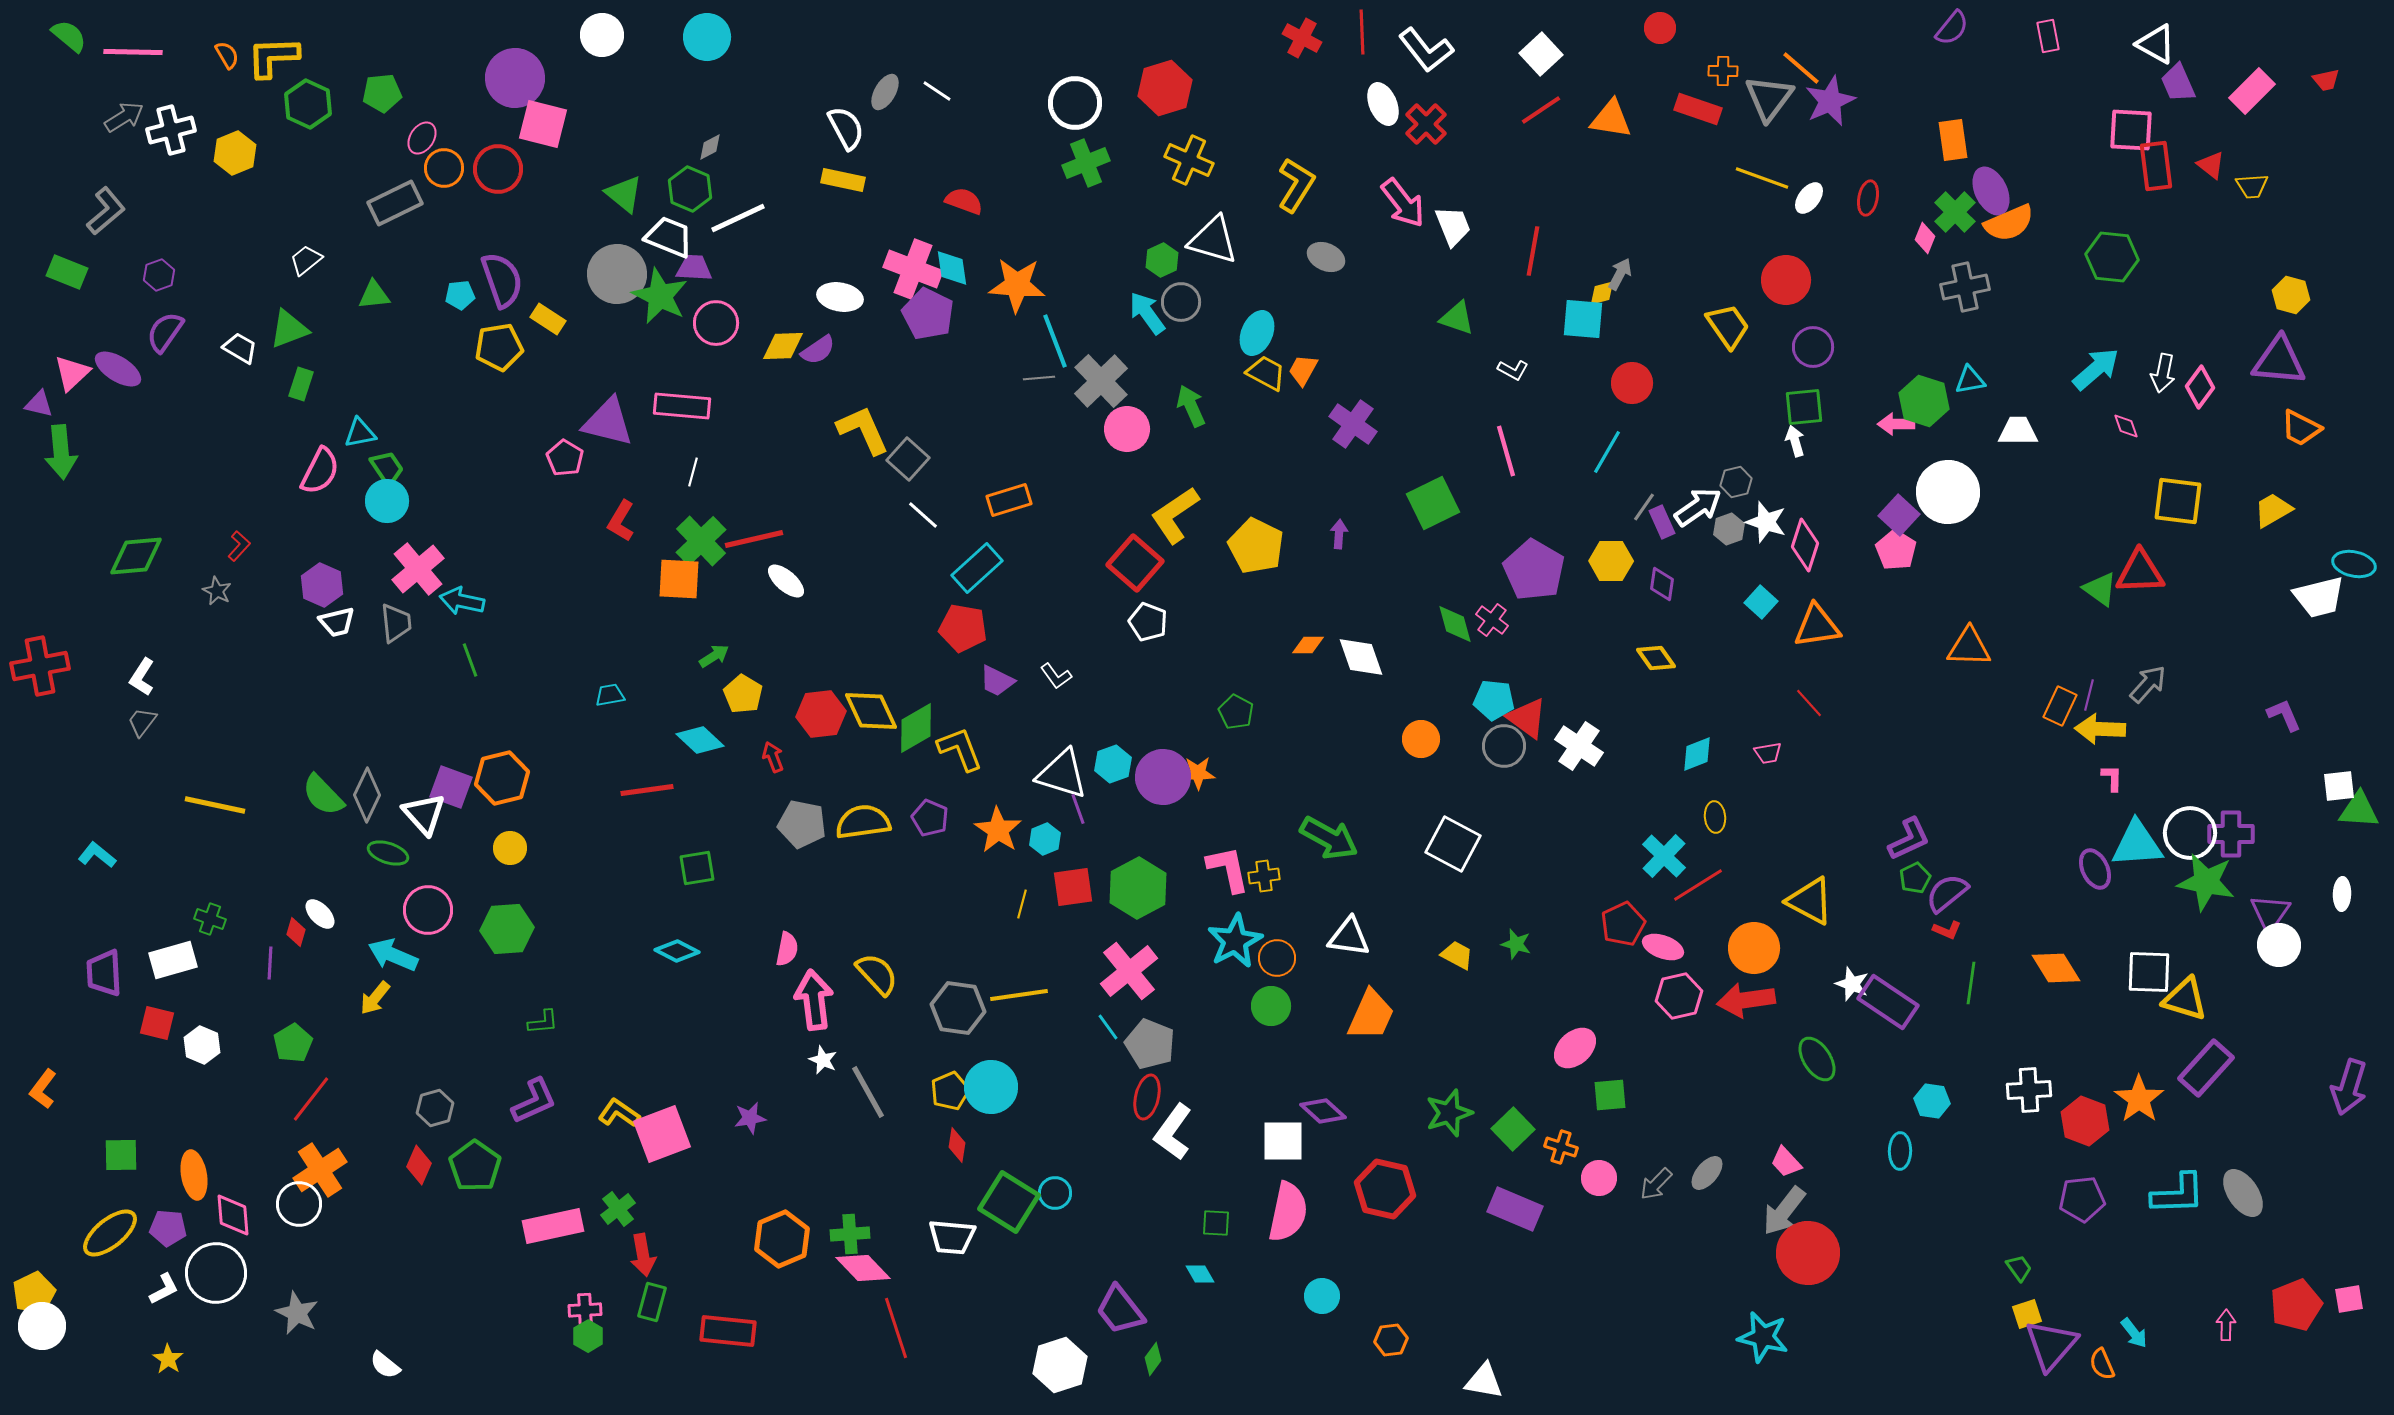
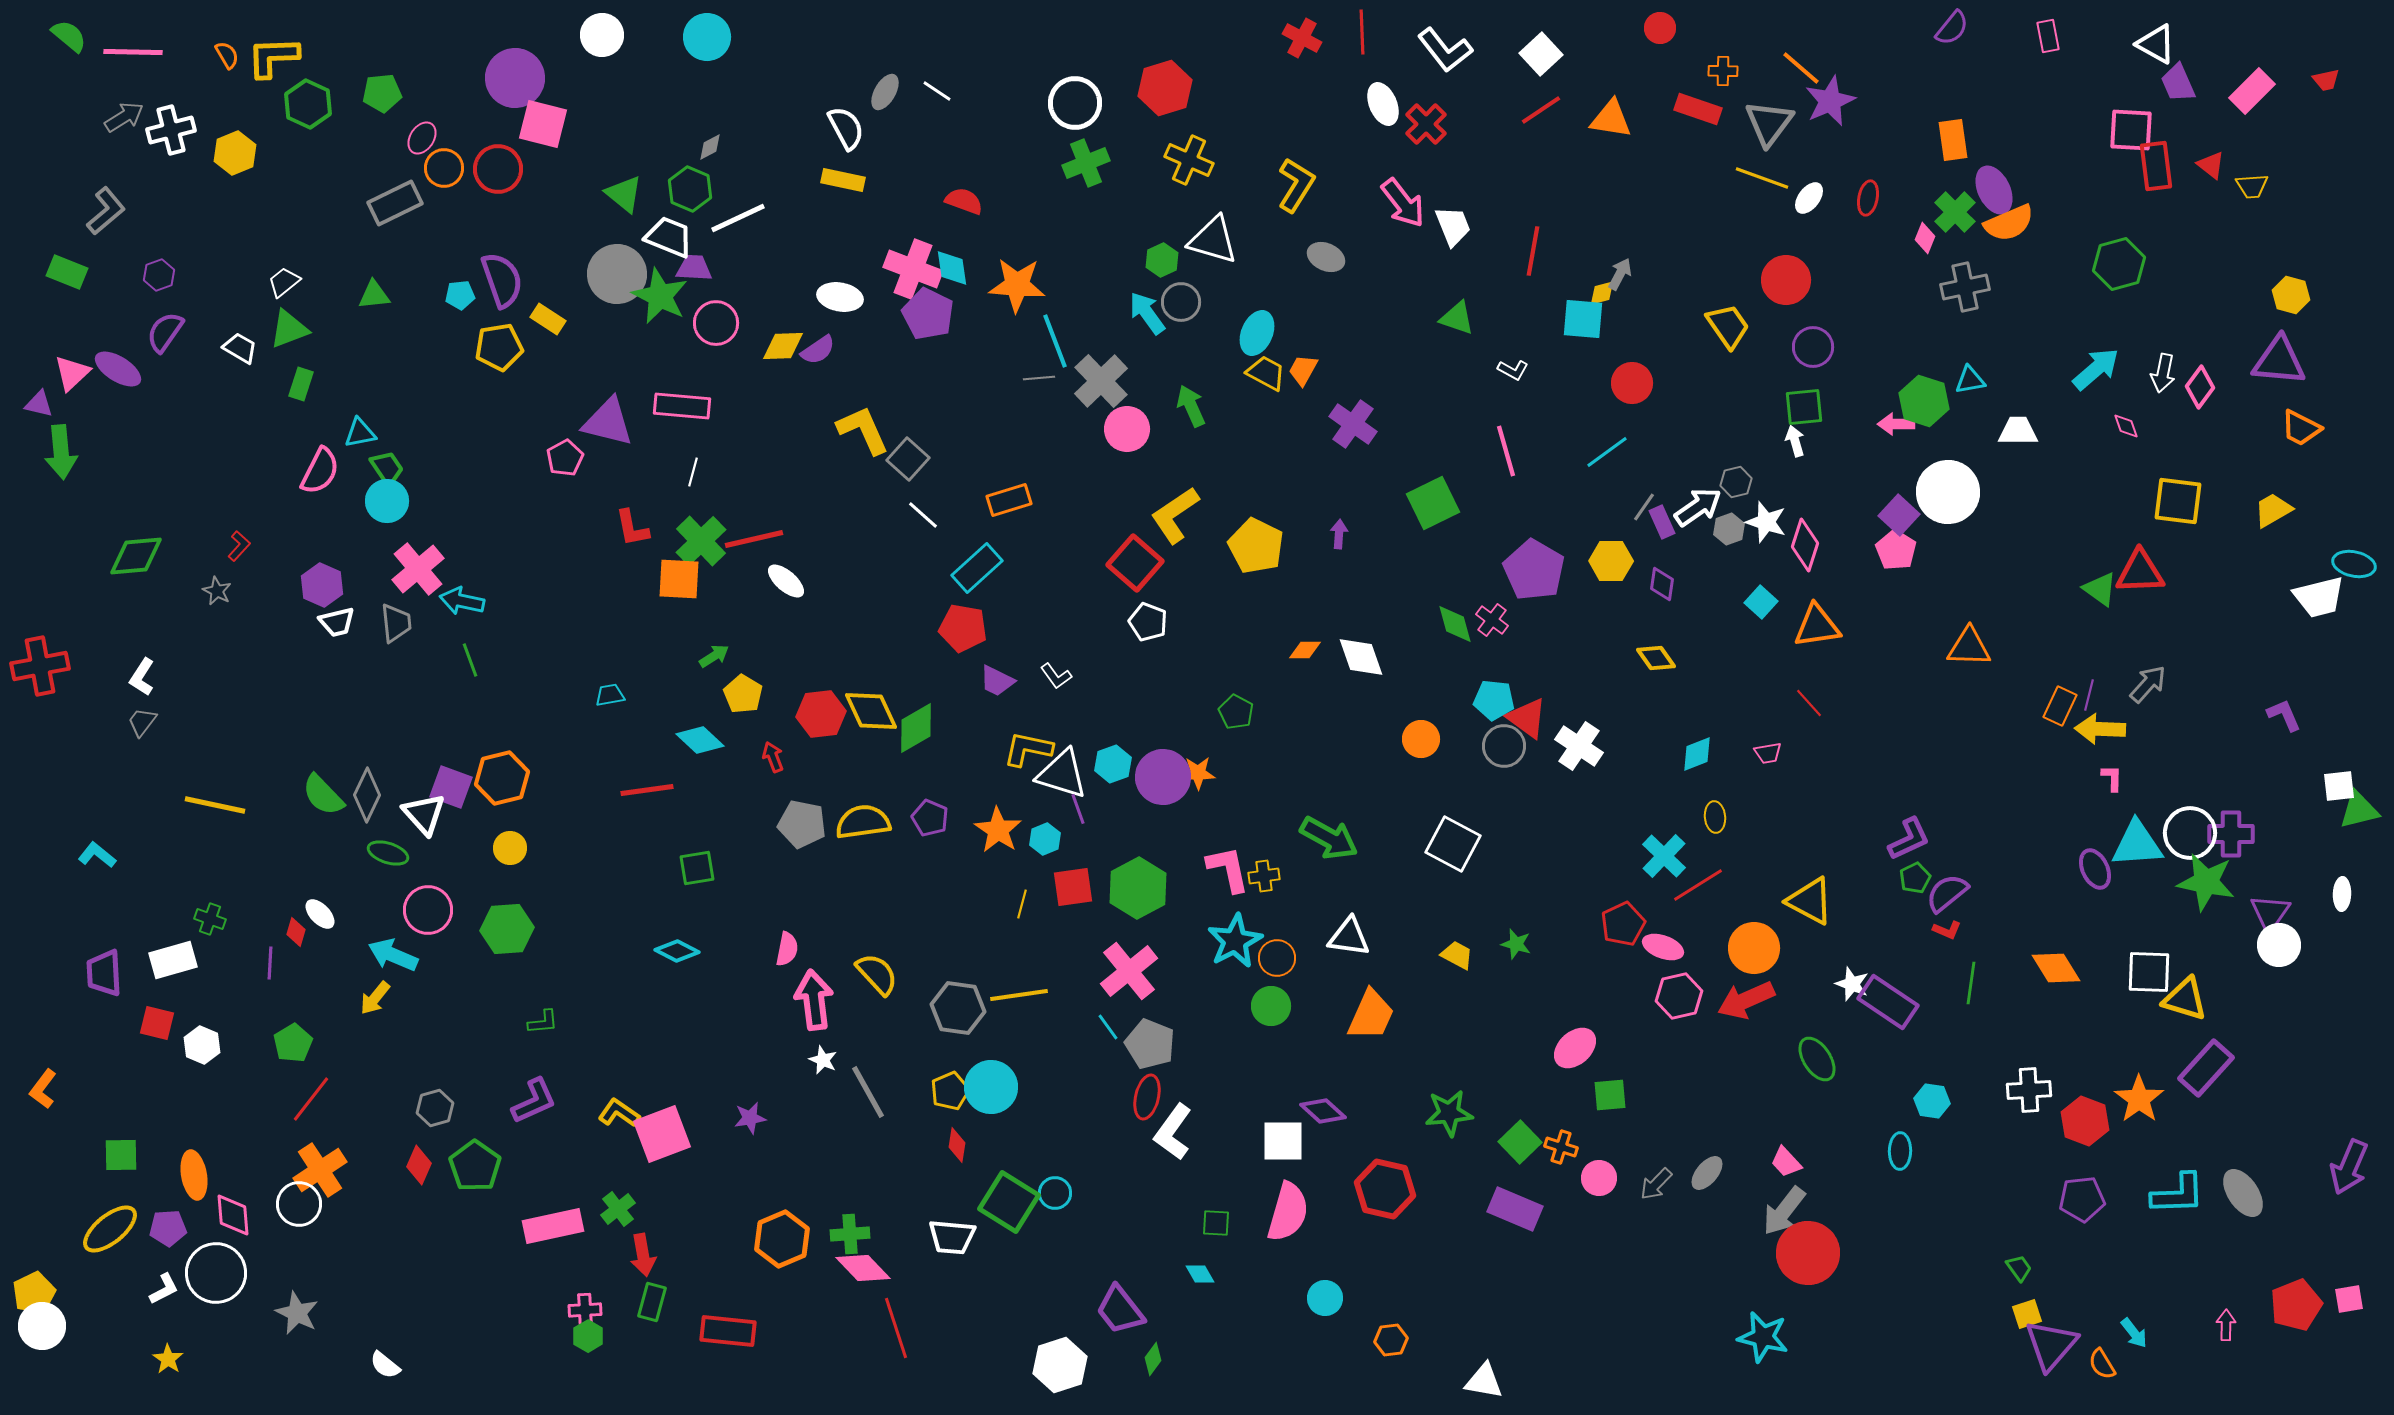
white L-shape at (1426, 50): moved 19 px right
gray triangle at (1769, 98): moved 25 px down
purple ellipse at (1991, 191): moved 3 px right, 1 px up
green hexagon at (2112, 257): moved 7 px right, 7 px down; rotated 21 degrees counterclockwise
white trapezoid at (306, 260): moved 22 px left, 22 px down
cyan line at (1607, 452): rotated 24 degrees clockwise
pink pentagon at (565, 458): rotated 12 degrees clockwise
red L-shape at (621, 521): moved 11 px right, 7 px down; rotated 42 degrees counterclockwise
orange diamond at (1308, 645): moved 3 px left, 5 px down
yellow L-shape at (960, 749): moved 68 px right; rotated 57 degrees counterclockwise
green triangle at (2359, 810): rotated 18 degrees counterclockwise
red arrow at (1746, 1000): rotated 16 degrees counterclockwise
purple arrow at (2349, 1087): moved 80 px down; rotated 6 degrees clockwise
green star at (1449, 1113): rotated 12 degrees clockwise
green square at (1513, 1129): moved 7 px right, 13 px down
pink semicircle at (1288, 1212): rotated 4 degrees clockwise
purple pentagon at (168, 1228): rotated 9 degrees counterclockwise
yellow ellipse at (110, 1233): moved 4 px up
cyan circle at (1322, 1296): moved 3 px right, 2 px down
orange semicircle at (2102, 1364): rotated 8 degrees counterclockwise
